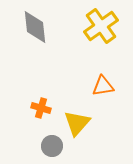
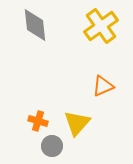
gray diamond: moved 2 px up
orange triangle: rotated 15 degrees counterclockwise
orange cross: moved 3 px left, 13 px down
